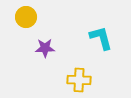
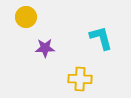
yellow cross: moved 1 px right, 1 px up
